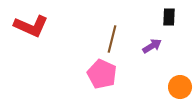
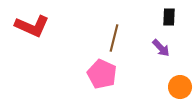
red L-shape: moved 1 px right
brown line: moved 2 px right, 1 px up
purple arrow: moved 9 px right, 2 px down; rotated 78 degrees clockwise
